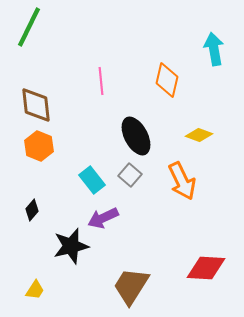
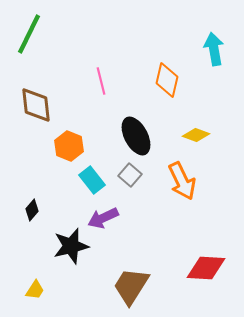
green line: moved 7 px down
pink line: rotated 8 degrees counterclockwise
yellow diamond: moved 3 px left
orange hexagon: moved 30 px right
